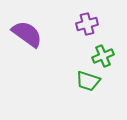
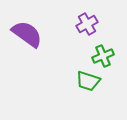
purple cross: rotated 15 degrees counterclockwise
